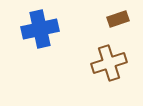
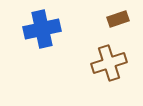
blue cross: moved 2 px right
